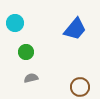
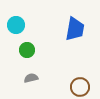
cyan circle: moved 1 px right, 2 px down
blue trapezoid: rotated 30 degrees counterclockwise
green circle: moved 1 px right, 2 px up
